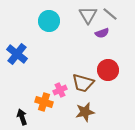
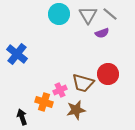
cyan circle: moved 10 px right, 7 px up
red circle: moved 4 px down
brown star: moved 9 px left, 2 px up
